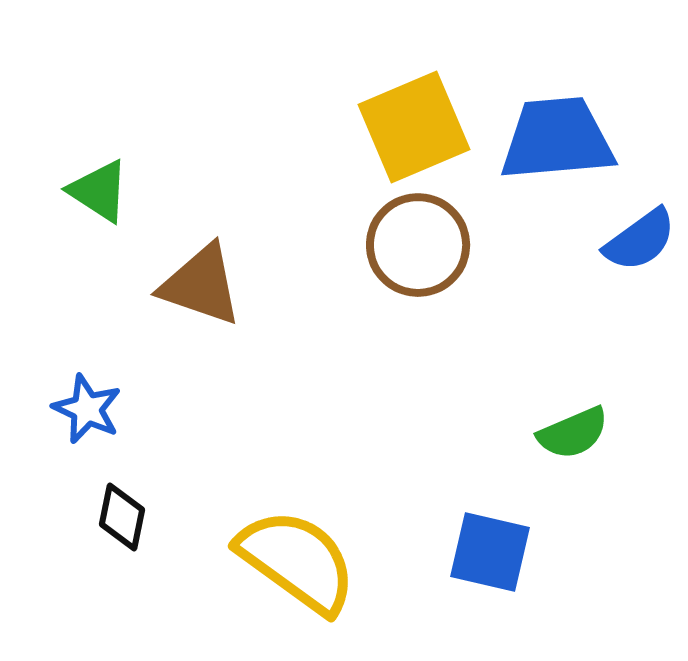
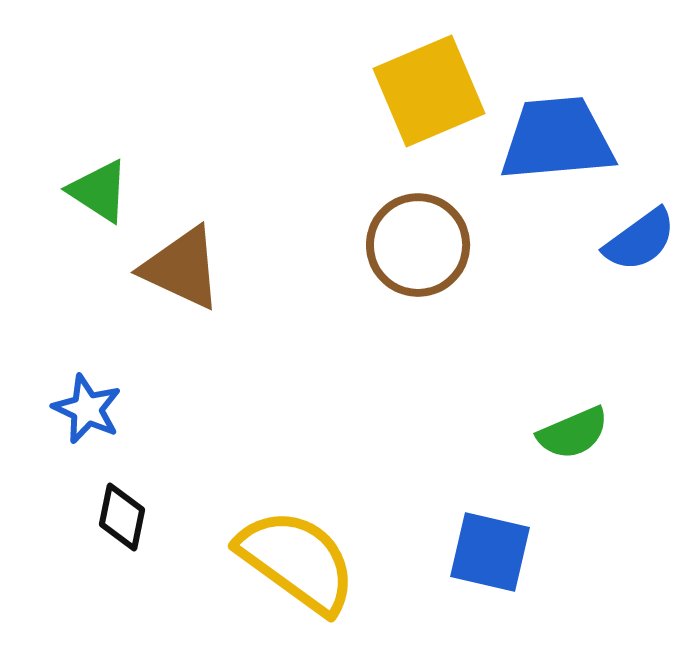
yellow square: moved 15 px right, 36 px up
brown triangle: moved 19 px left, 17 px up; rotated 6 degrees clockwise
